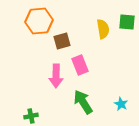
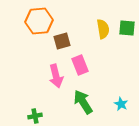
green square: moved 6 px down
pink arrow: rotated 15 degrees counterclockwise
green cross: moved 4 px right
